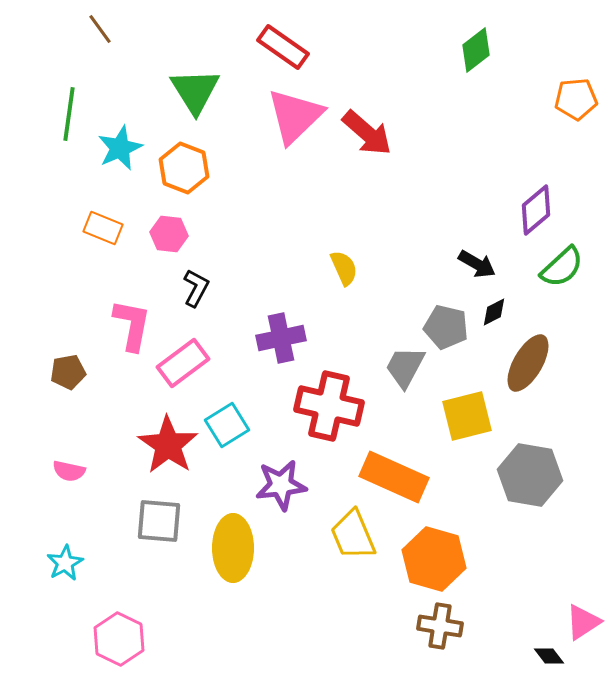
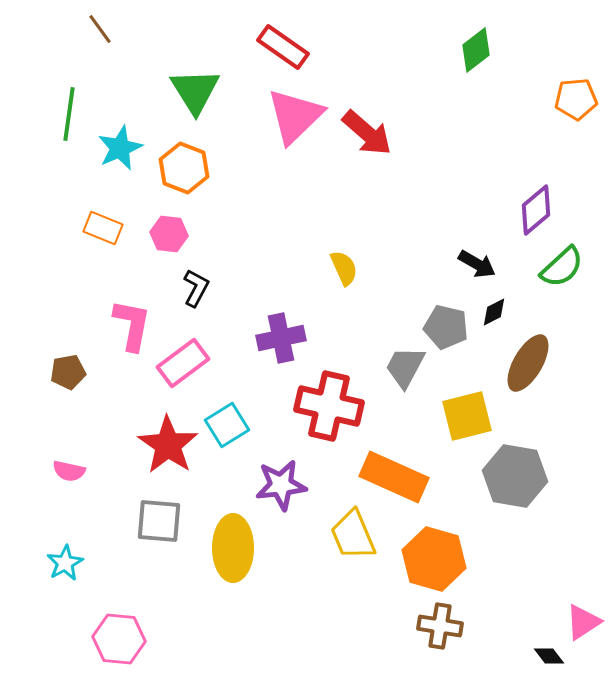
gray hexagon at (530, 475): moved 15 px left, 1 px down
pink hexagon at (119, 639): rotated 21 degrees counterclockwise
